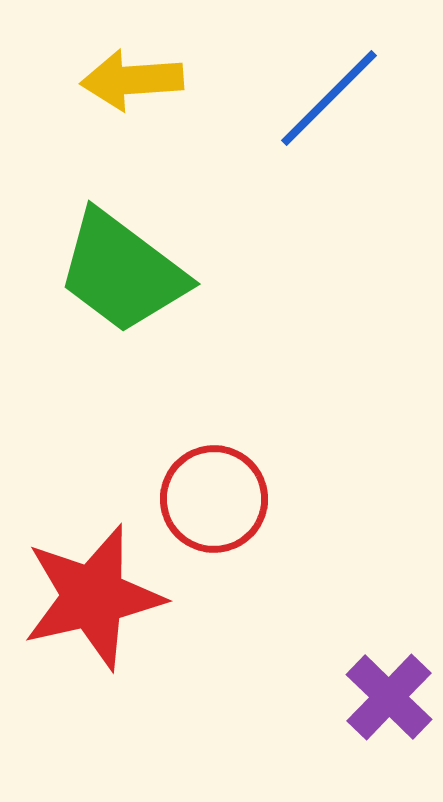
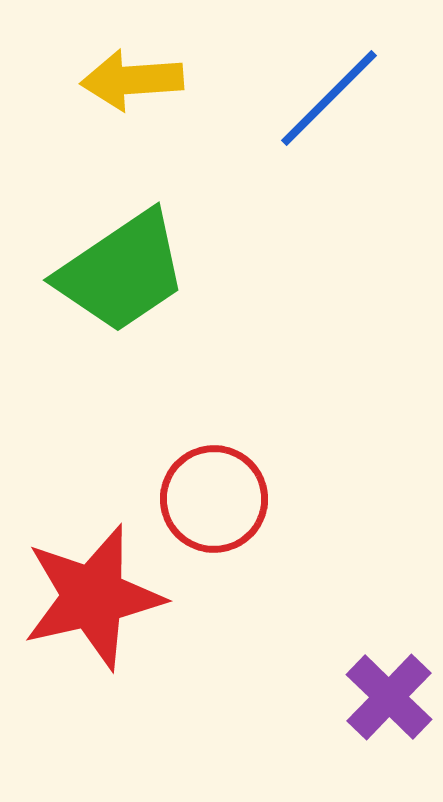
green trapezoid: rotated 71 degrees counterclockwise
